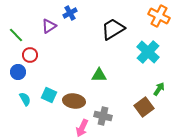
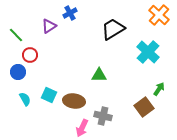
orange cross: moved 1 px up; rotated 15 degrees clockwise
